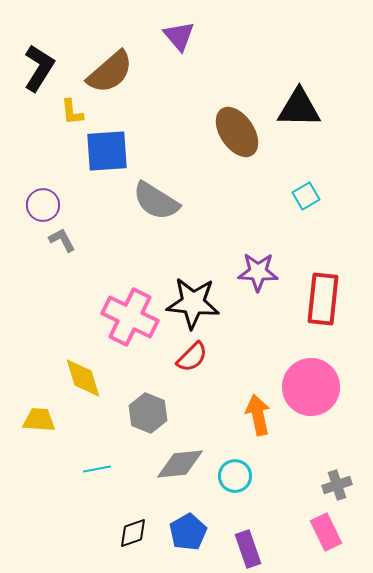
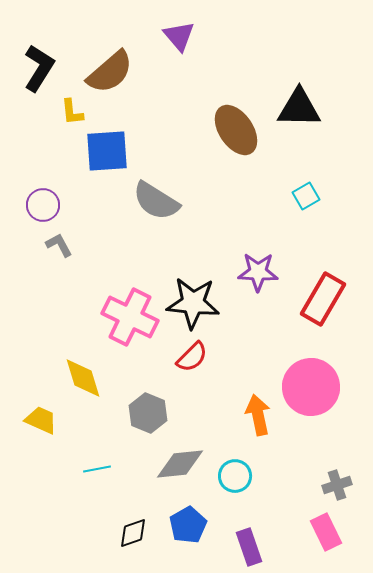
brown ellipse: moved 1 px left, 2 px up
gray L-shape: moved 3 px left, 5 px down
red rectangle: rotated 24 degrees clockwise
yellow trapezoid: moved 2 px right; rotated 20 degrees clockwise
blue pentagon: moved 7 px up
purple rectangle: moved 1 px right, 2 px up
